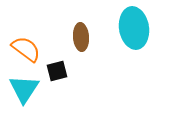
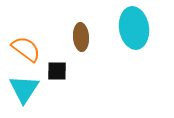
black square: rotated 15 degrees clockwise
